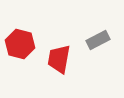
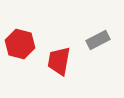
red trapezoid: moved 2 px down
